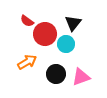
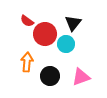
orange arrow: rotated 54 degrees counterclockwise
black circle: moved 6 px left, 2 px down
